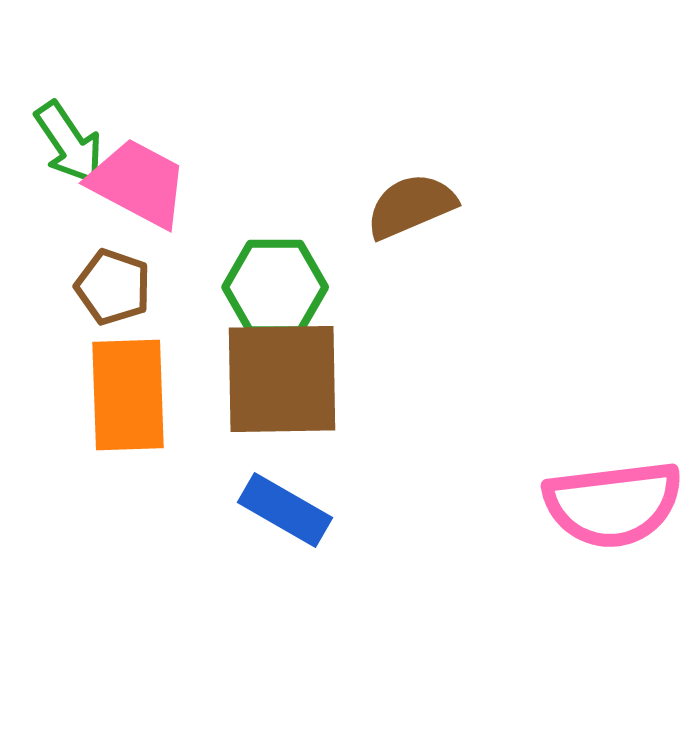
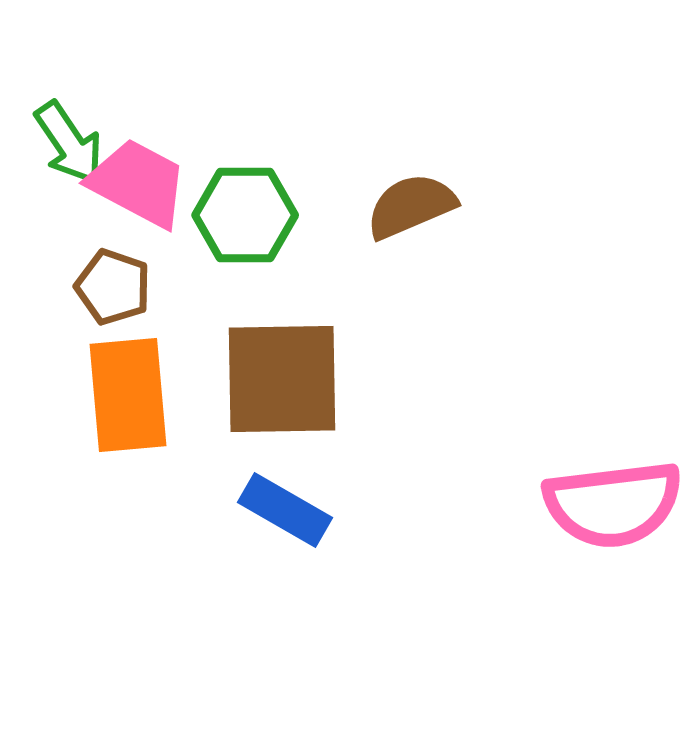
green hexagon: moved 30 px left, 72 px up
orange rectangle: rotated 3 degrees counterclockwise
